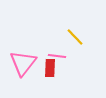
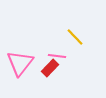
pink triangle: moved 3 px left
red rectangle: rotated 42 degrees clockwise
